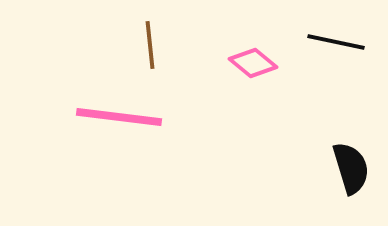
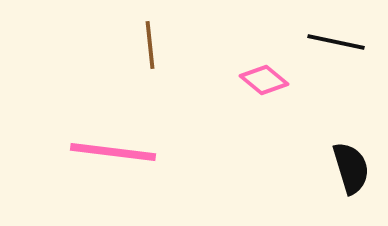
pink diamond: moved 11 px right, 17 px down
pink line: moved 6 px left, 35 px down
